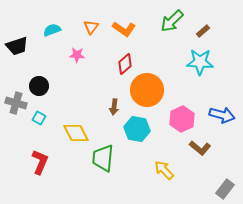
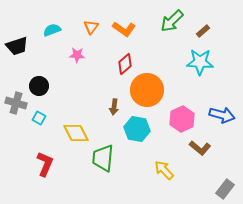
red L-shape: moved 5 px right, 2 px down
